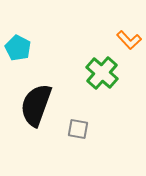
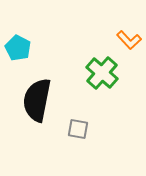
black semicircle: moved 1 px right, 5 px up; rotated 9 degrees counterclockwise
